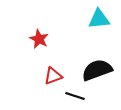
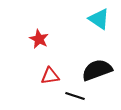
cyan triangle: rotated 40 degrees clockwise
red triangle: moved 3 px left; rotated 12 degrees clockwise
